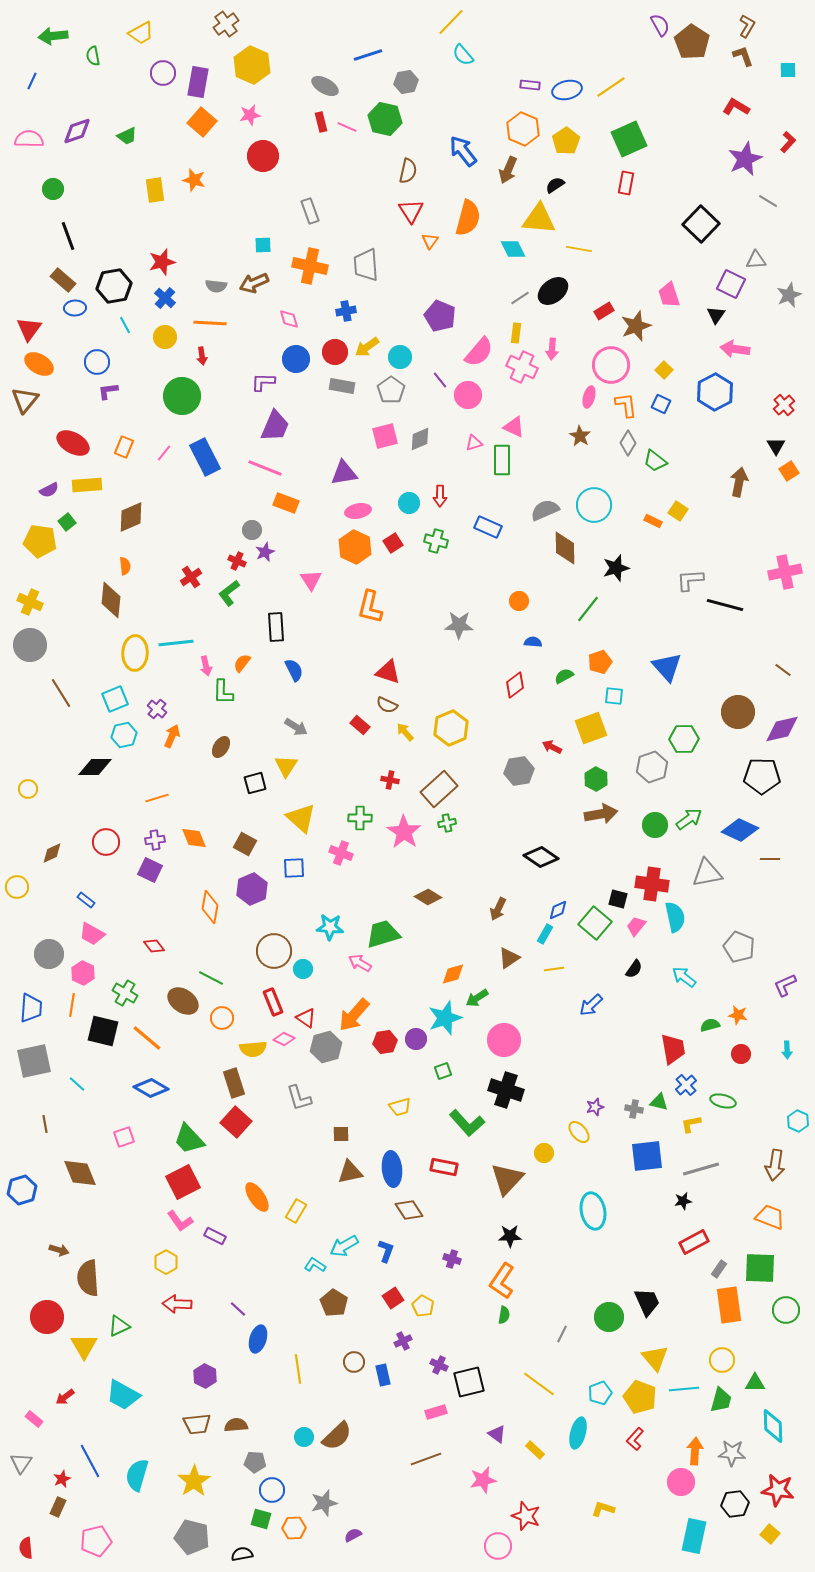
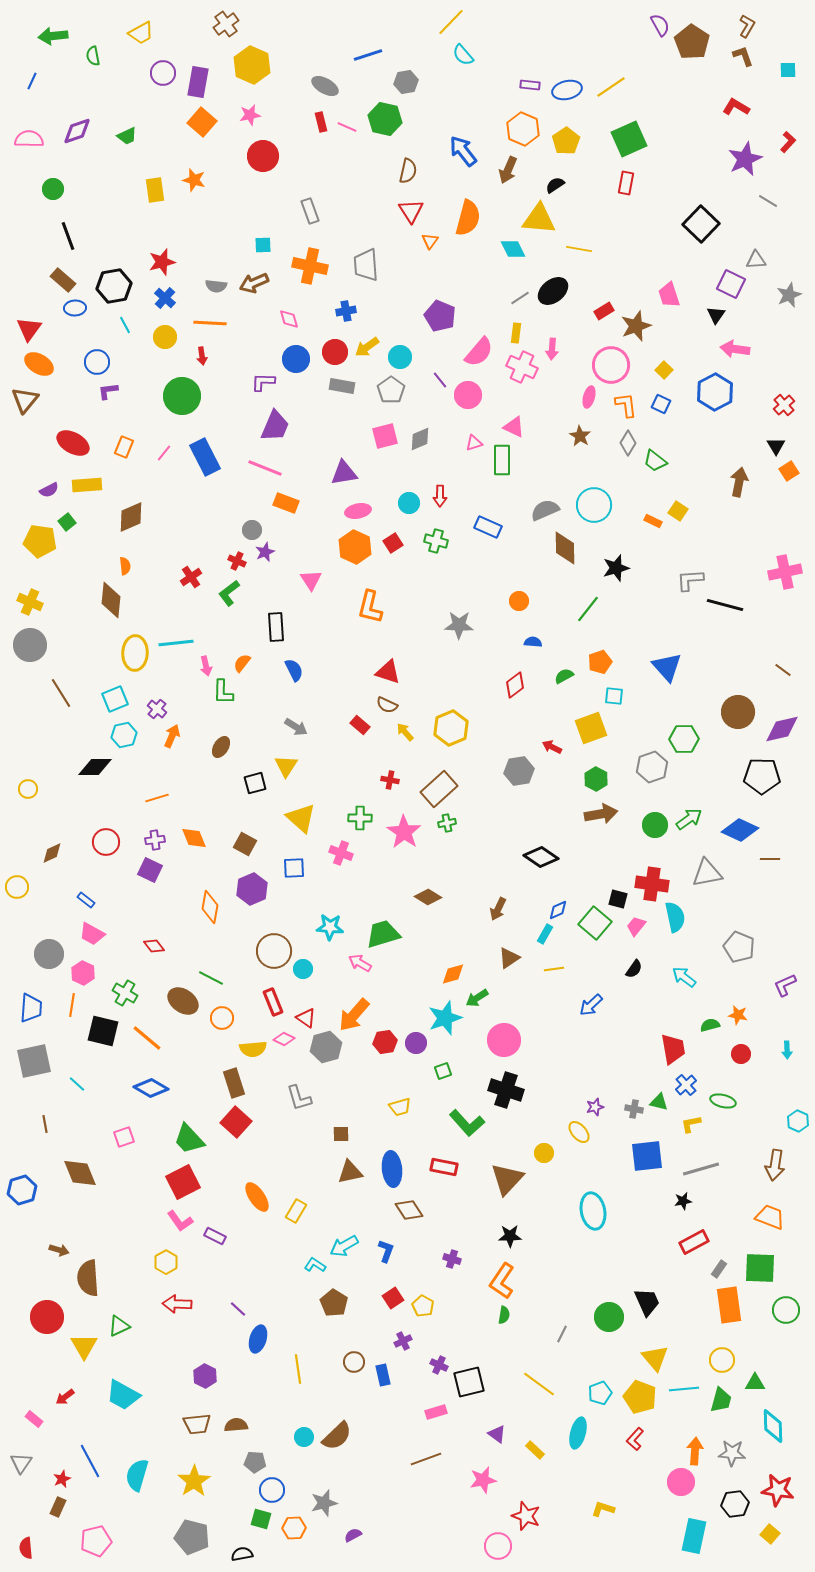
purple circle at (416, 1039): moved 4 px down
